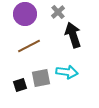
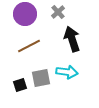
black arrow: moved 1 px left, 4 px down
